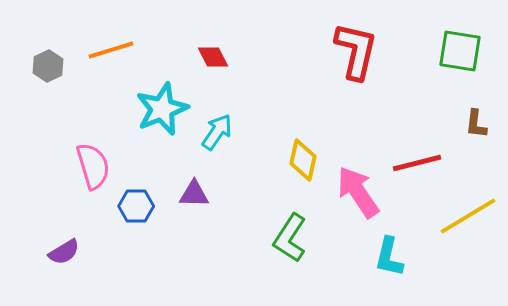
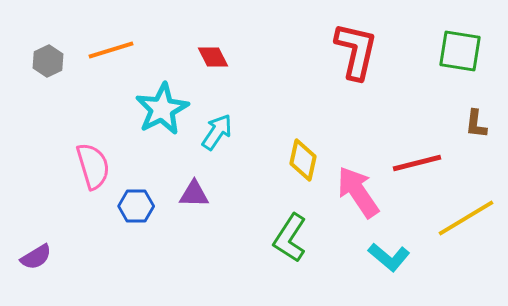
gray hexagon: moved 5 px up
cyan star: rotated 6 degrees counterclockwise
yellow line: moved 2 px left, 2 px down
purple semicircle: moved 28 px left, 5 px down
cyan L-shape: rotated 63 degrees counterclockwise
